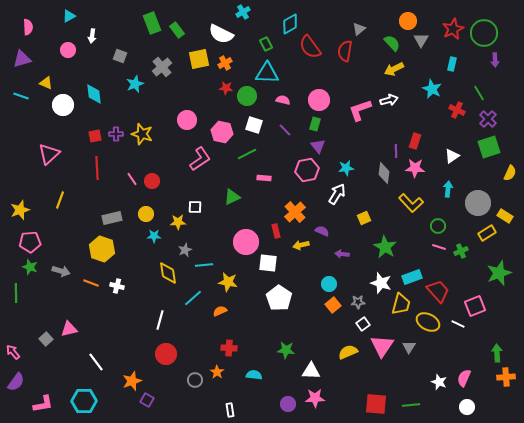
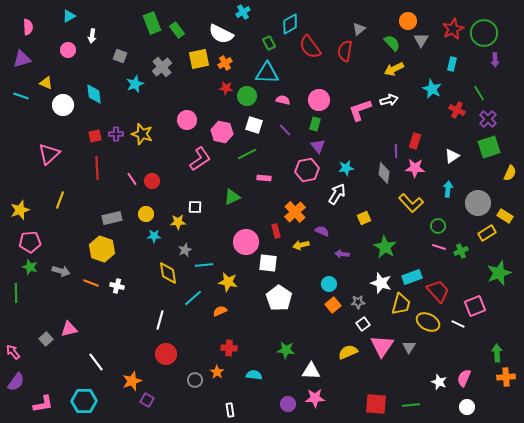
green rectangle at (266, 44): moved 3 px right, 1 px up
